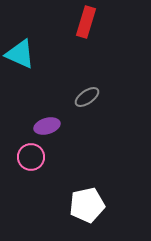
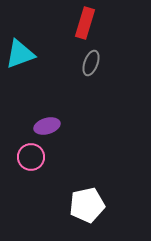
red rectangle: moved 1 px left, 1 px down
cyan triangle: rotated 44 degrees counterclockwise
gray ellipse: moved 4 px right, 34 px up; rotated 35 degrees counterclockwise
